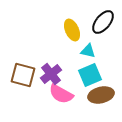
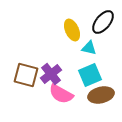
cyan triangle: moved 1 px right, 3 px up
brown square: moved 3 px right
